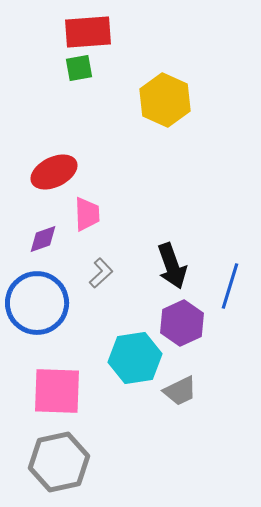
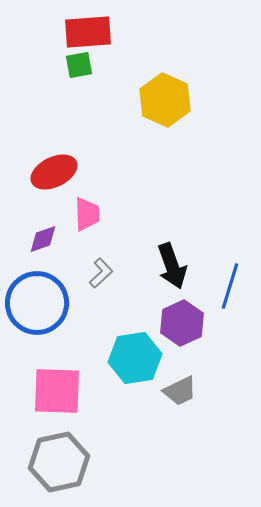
green square: moved 3 px up
